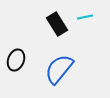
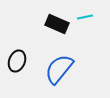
black rectangle: rotated 35 degrees counterclockwise
black ellipse: moved 1 px right, 1 px down
